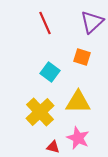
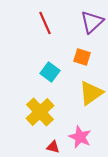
yellow triangle: moved 13 px right, 9 px up; rotated 36 degrees counterclockwise
pink star: moved 2 px right, 1 px up
